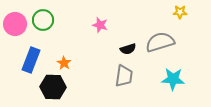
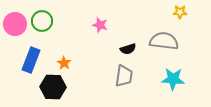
green circle: moved 1 px left, 1 px down
gray semicircle: moved 4 px right, 1 px up; rotated 24 degrees clockwise
